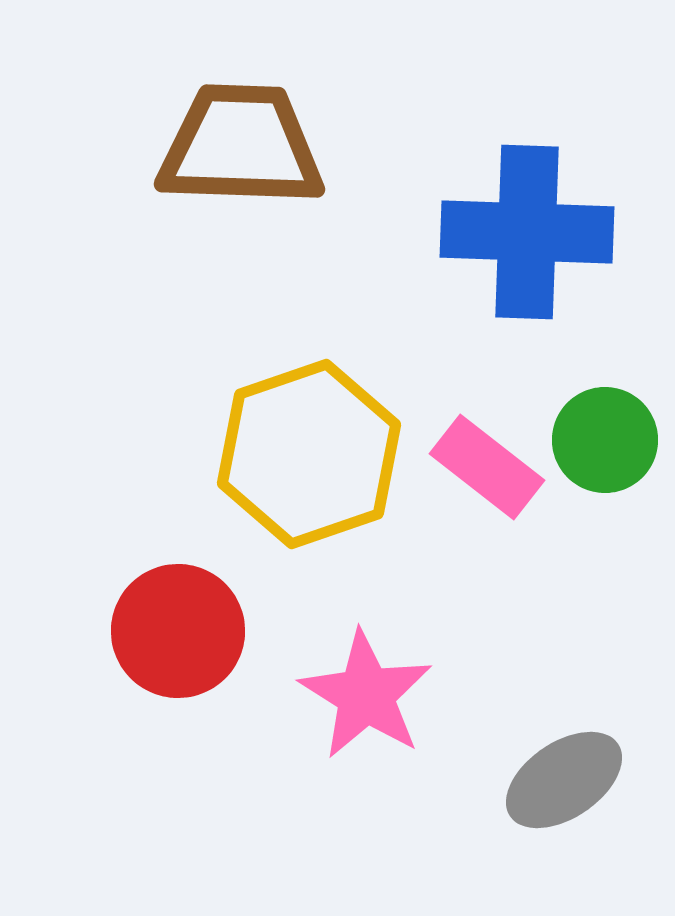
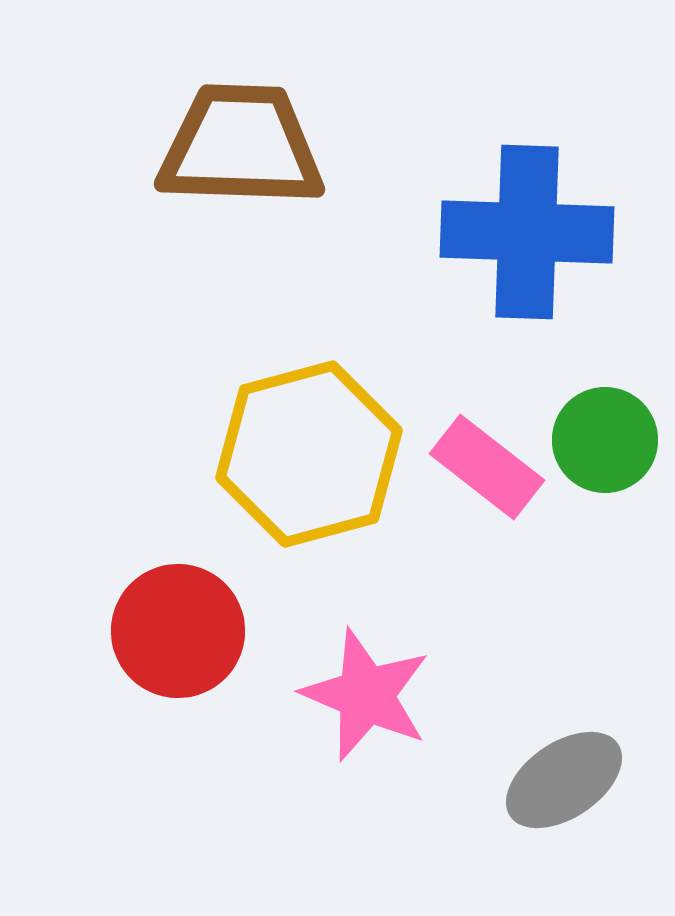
yellow hexagon: rotated 4 degrees clockwise
pink star: rotated 9 degrees counterclockwise
